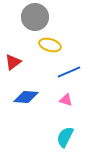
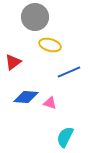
pink triangle: moved 16 px left, 3 px down
